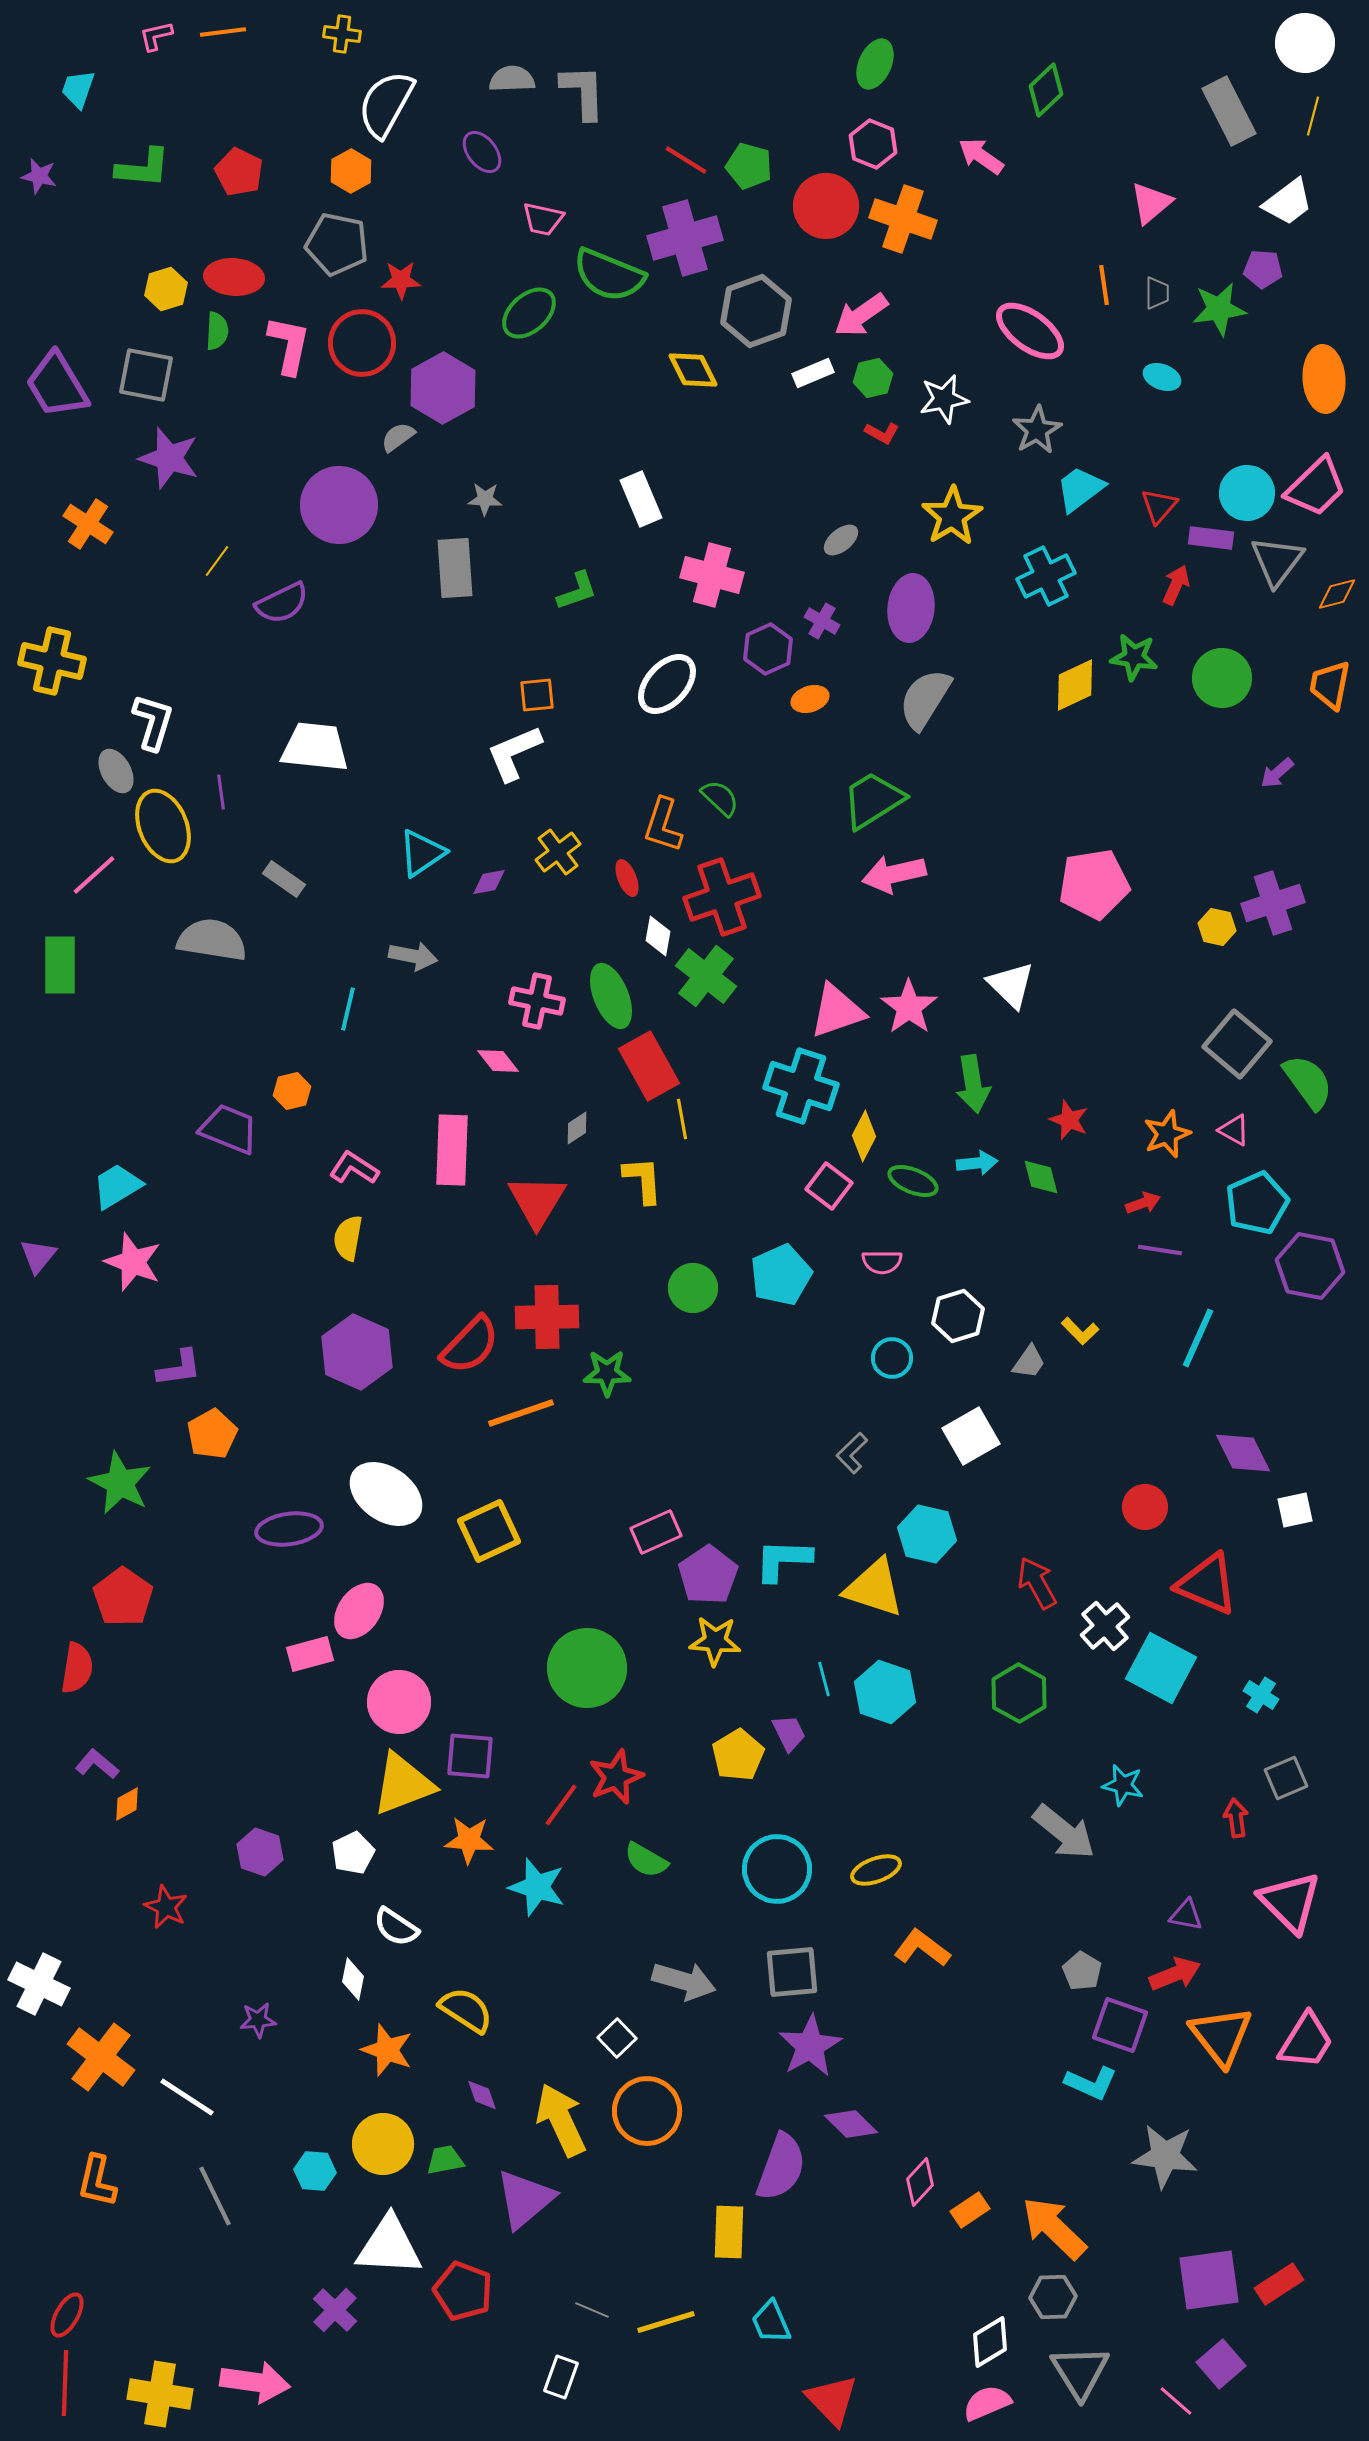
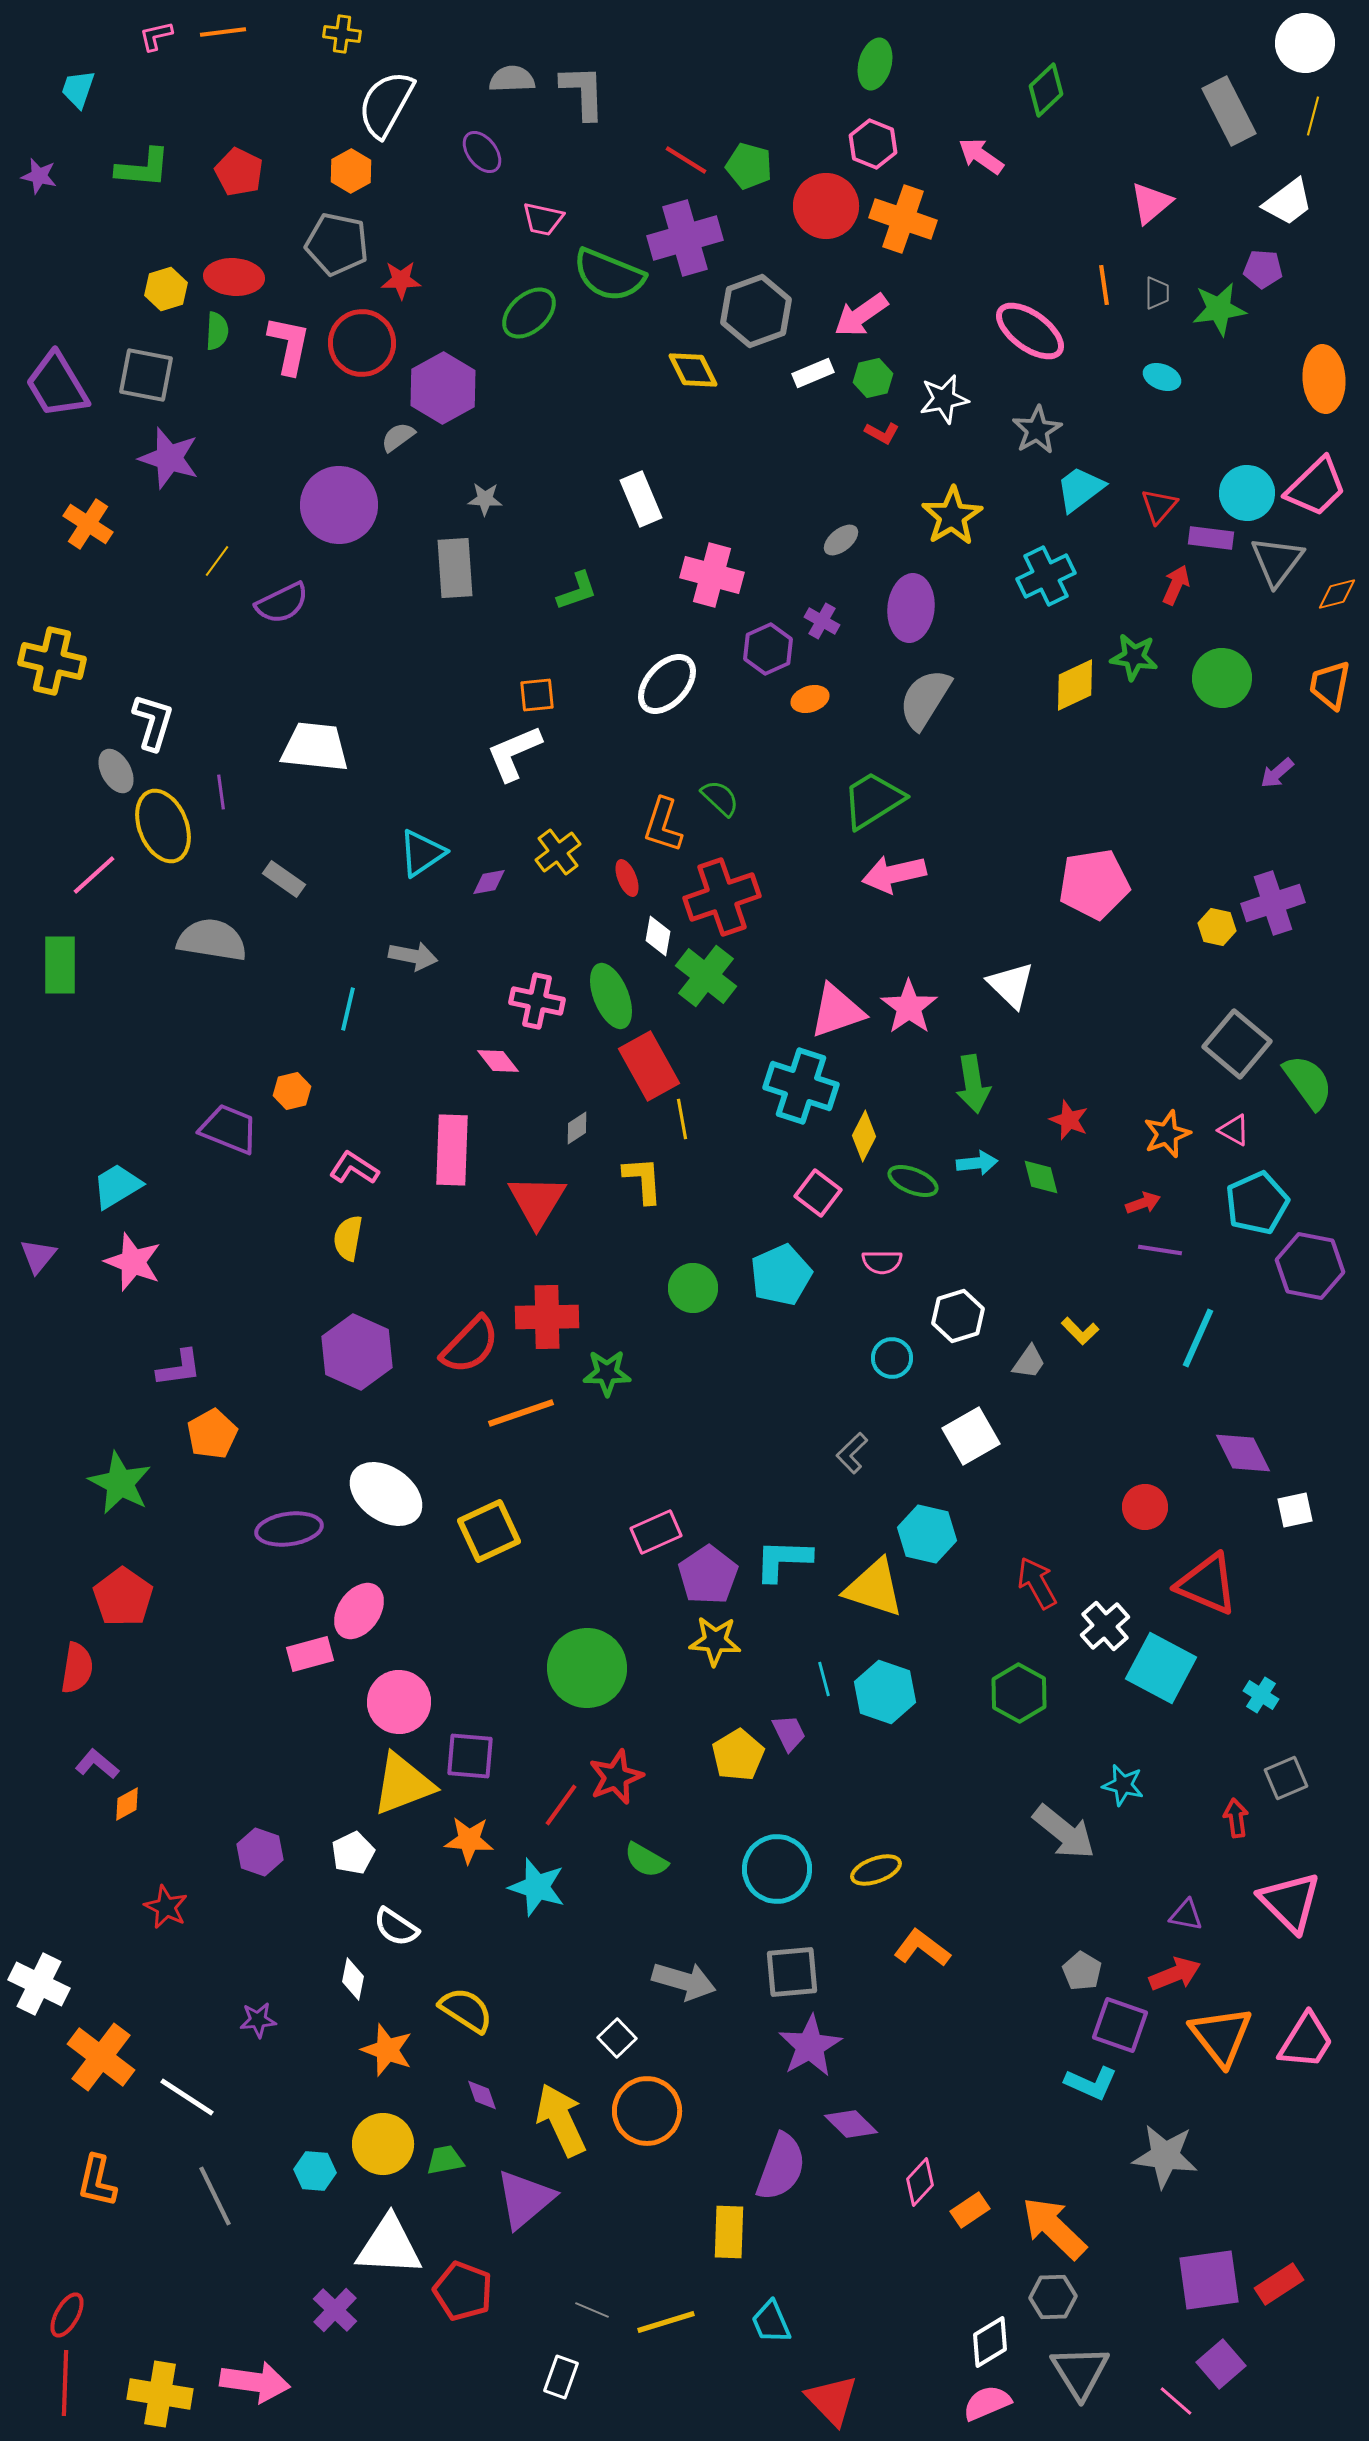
green ellipse at (875, 64): rotated 9 degrees counterclockwise
pink square at (829, 1186): moved 11 px left, 7 px down
